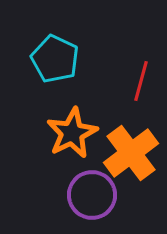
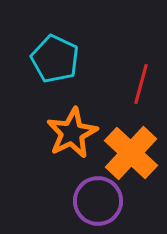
red line: moved 3 px down
orange cross: rotated 10 degrees counterclockwise
purple circle: moved 6 px right, 6 px down
